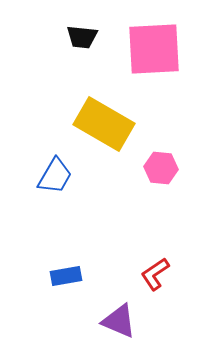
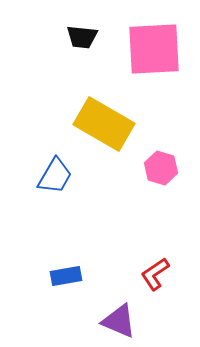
pink hexagon: rotated 12 degrees clockwise
